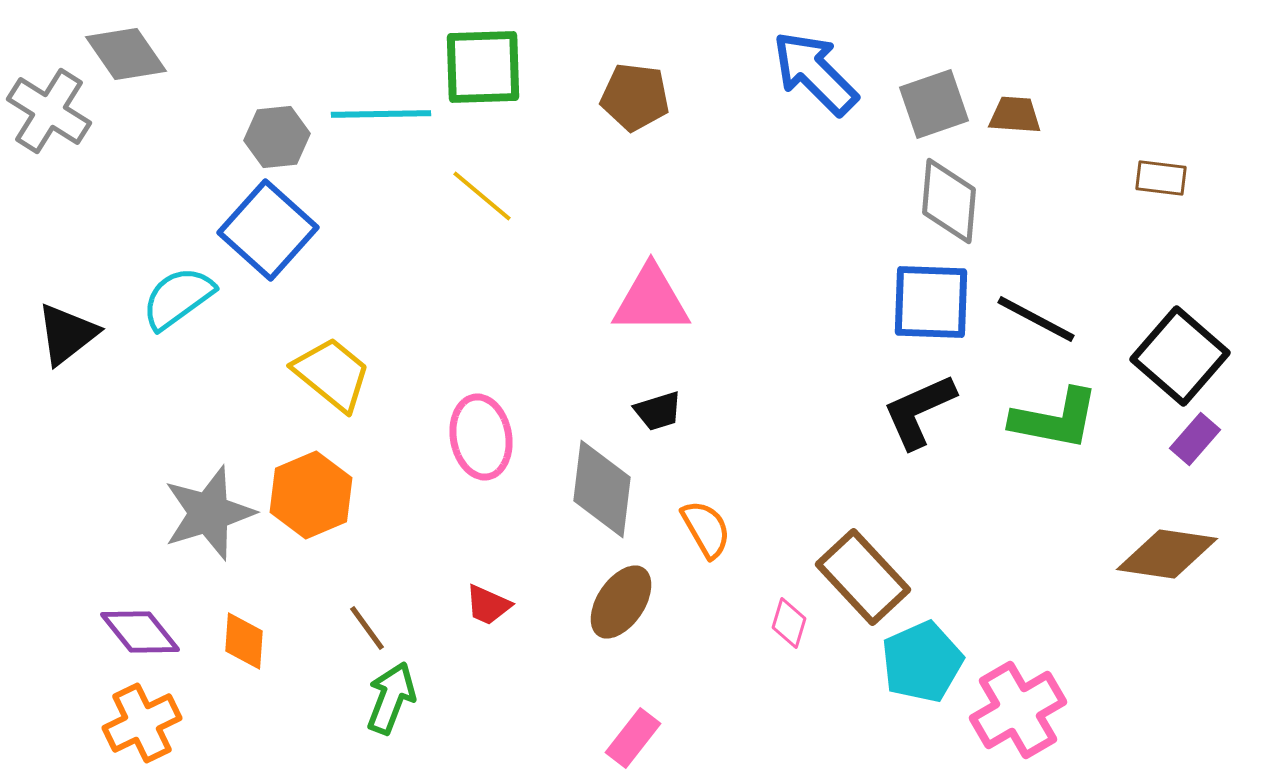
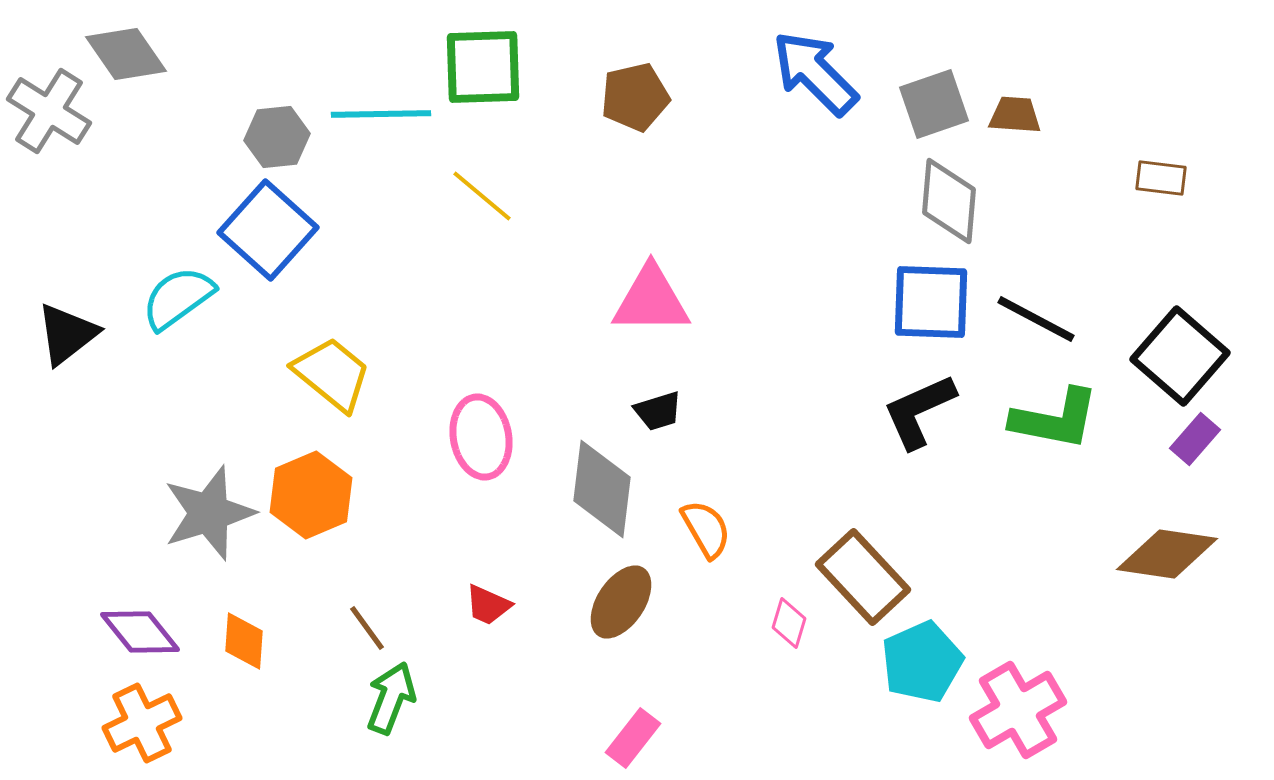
brown pentagon at (635, 97): rotated 20 degrees counterclockwise
